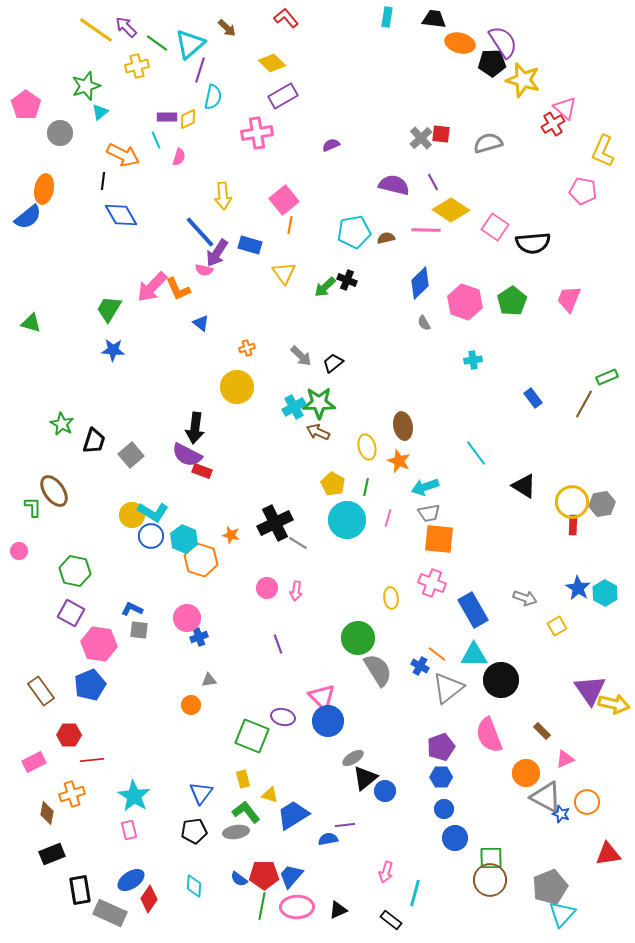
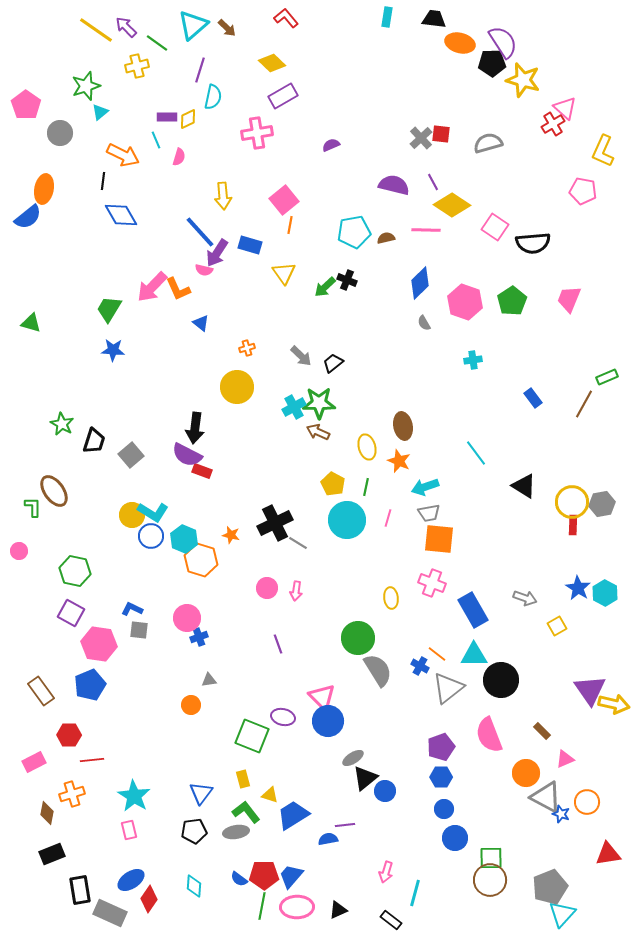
cyan triangle at (190, 44): moved 3 px right, 19 px up
yellow diamond at (451, 210): moved 1 px right, 5 px up
